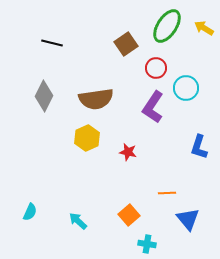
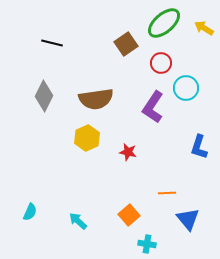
green ellipse: moved 3 px left, 3 px up; rotated 16 degrees clockwise
red circle: moved 5 px right, 5 px up
